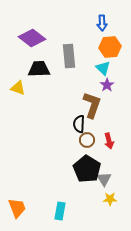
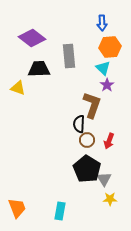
red arrow: rotated 35 degrees clockwise
